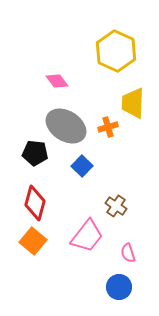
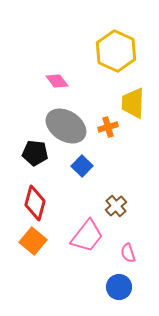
brown cross: rotated 15 degrees clockwise
